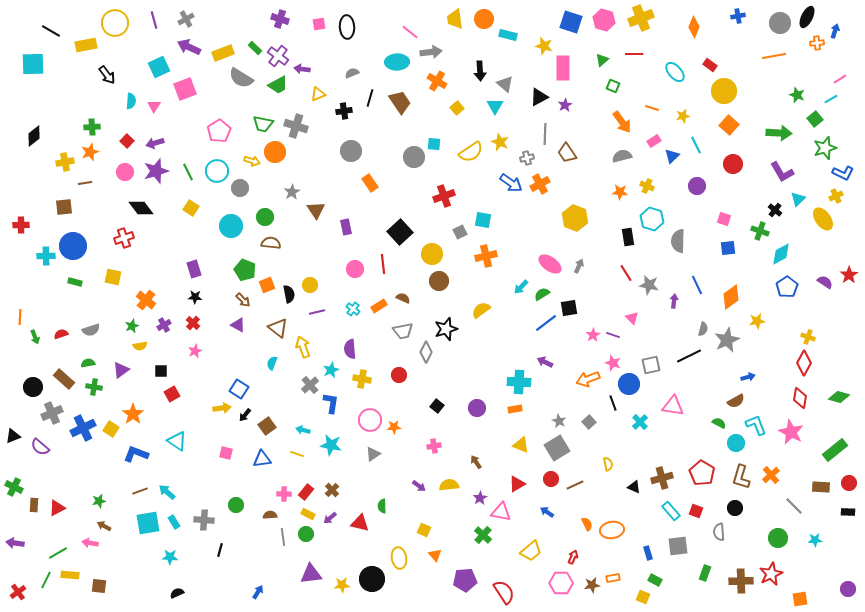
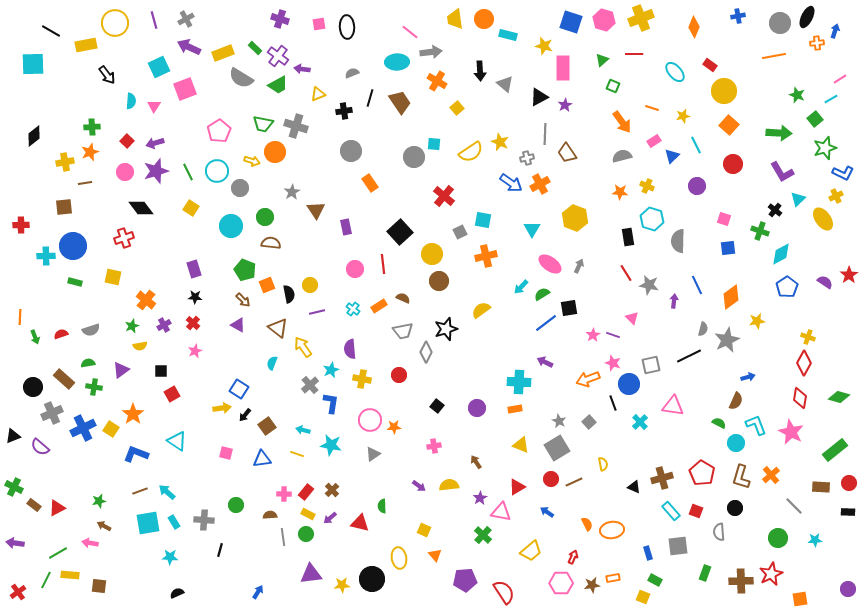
cyan triangle at (495, 106): moved 37 px right, 123 px down
red cross at (444, 196): rotated 30 degrees counterclockwise
yellow arrow at (303, 347): rotated 15 degrees counterclockwise
brown semicircle at (736, 401): rotated 36 degrees counterclockwise
yellow semicircle at (608, 464): moved 5 px left
red triangle at (517, 484): moved 3 px down
brown line at (575, 485): moved 1 px left, 3 px up
brown rectangle at (34, 505): rotated 56 degrees counterclockwise
